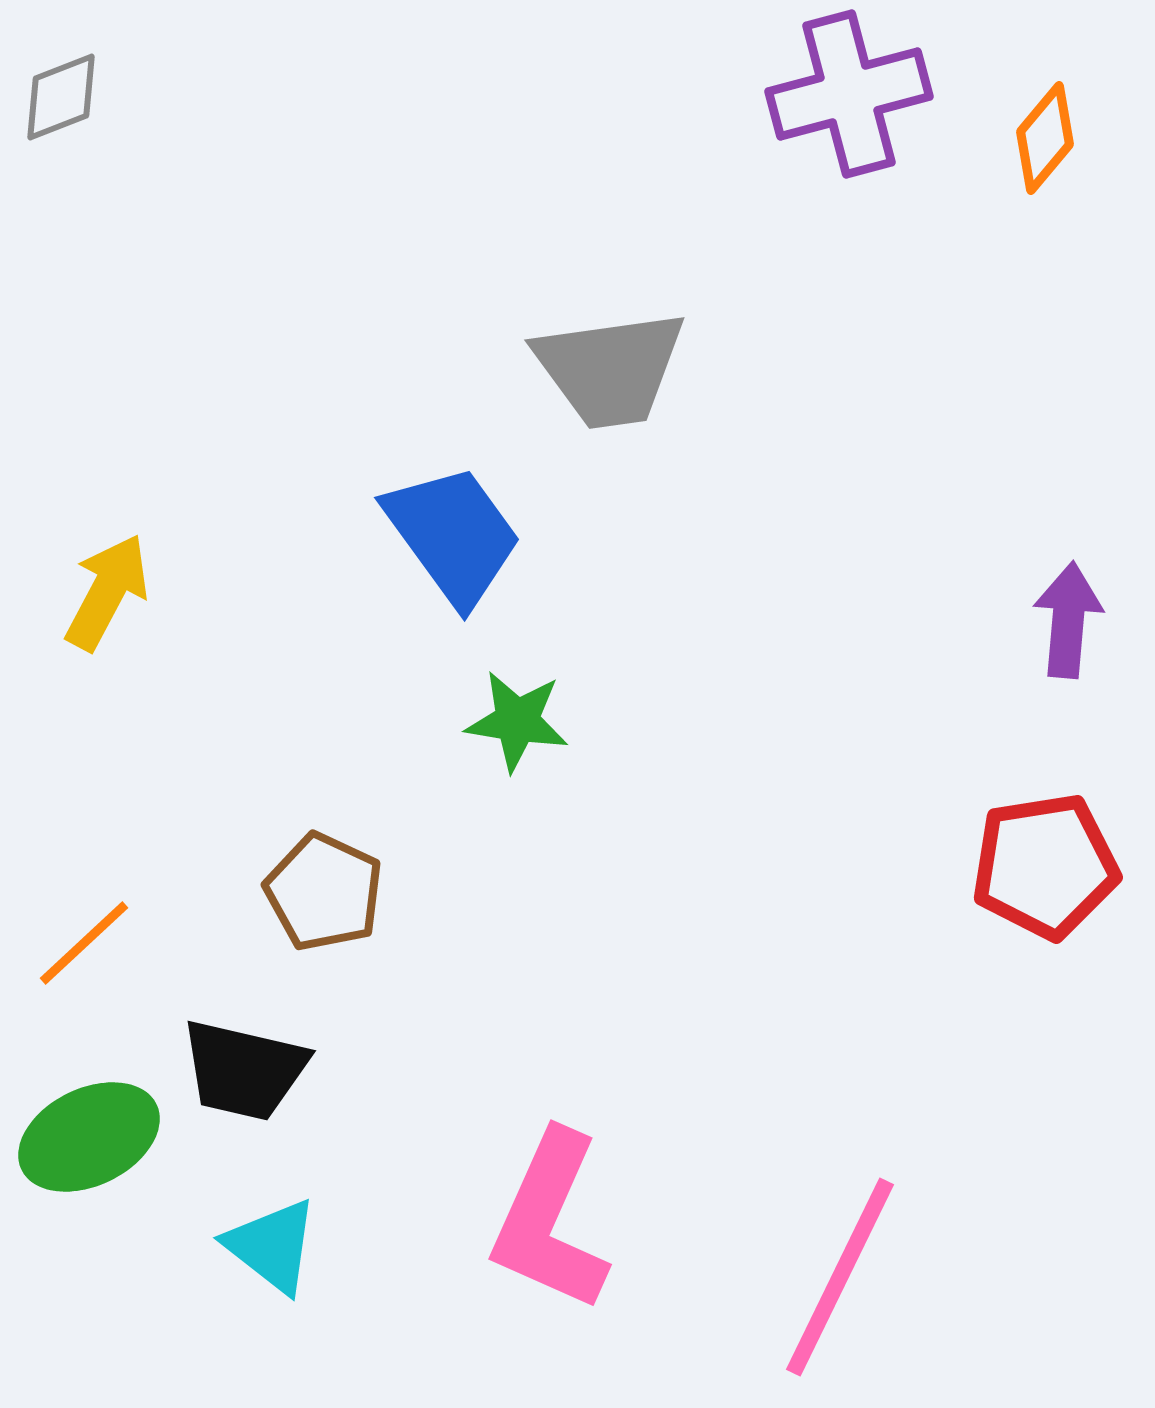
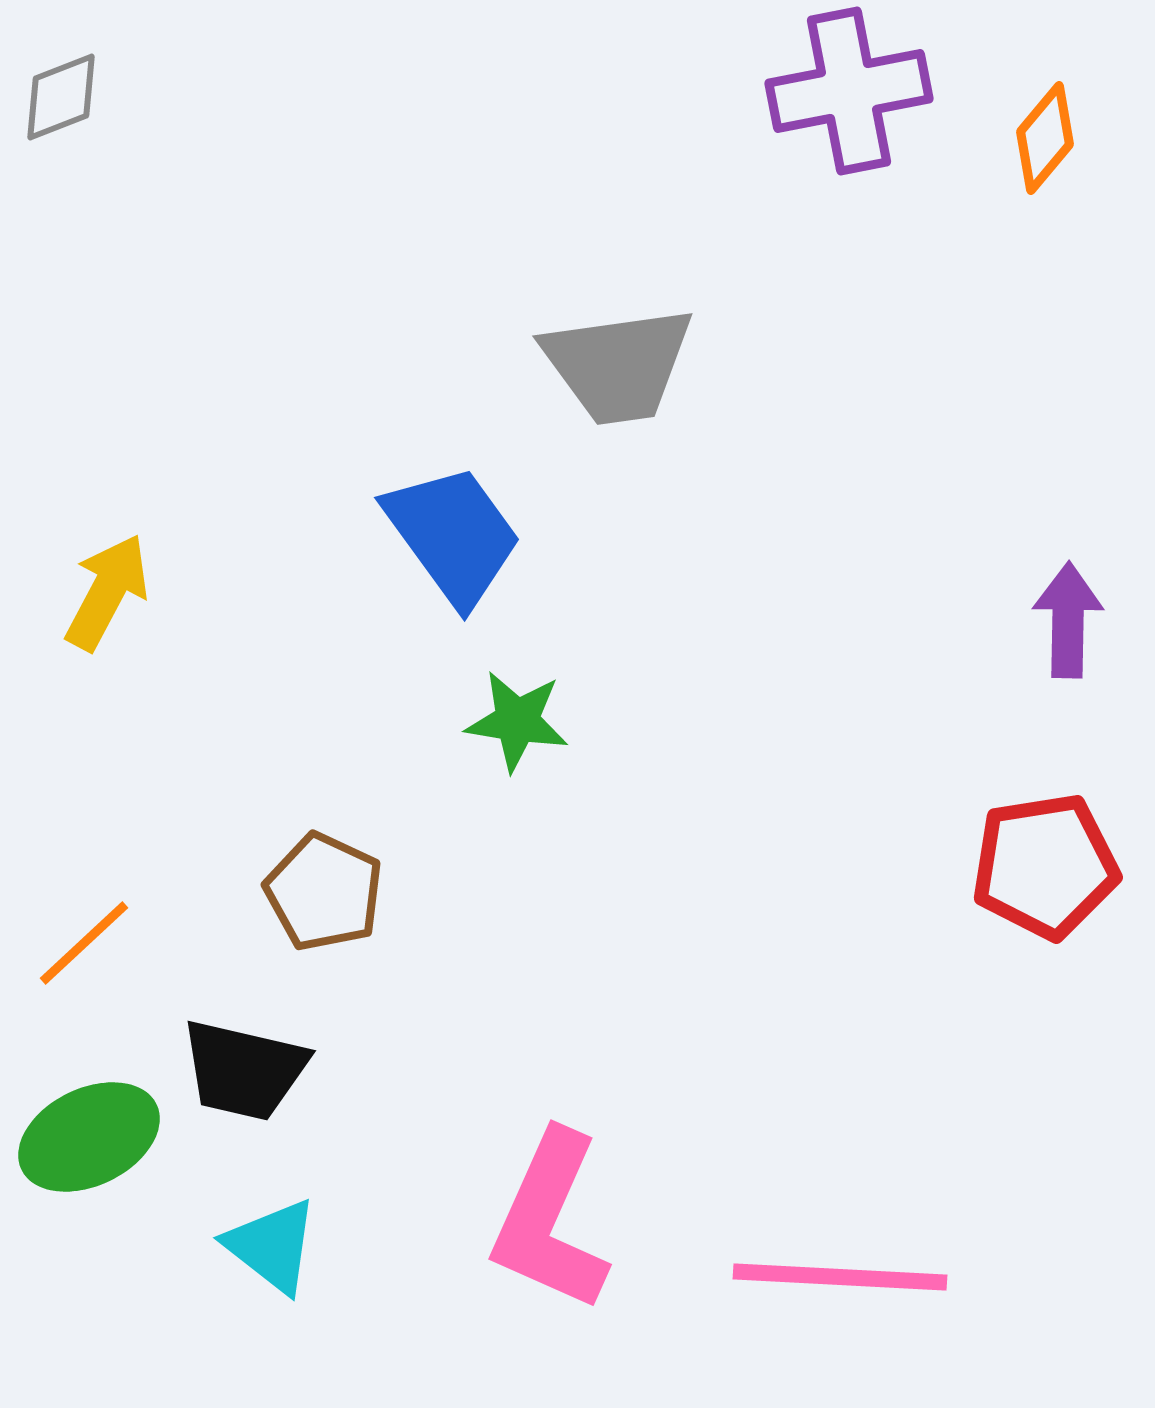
purple cross: moved 3 px up; rotated 4 degrees clockwise
gray trapezoid: moved 8 px right, 4 px up
purple arrow: rotated 4 degrees counterclockwise
pink line: rotated 67 degrees clockwise
